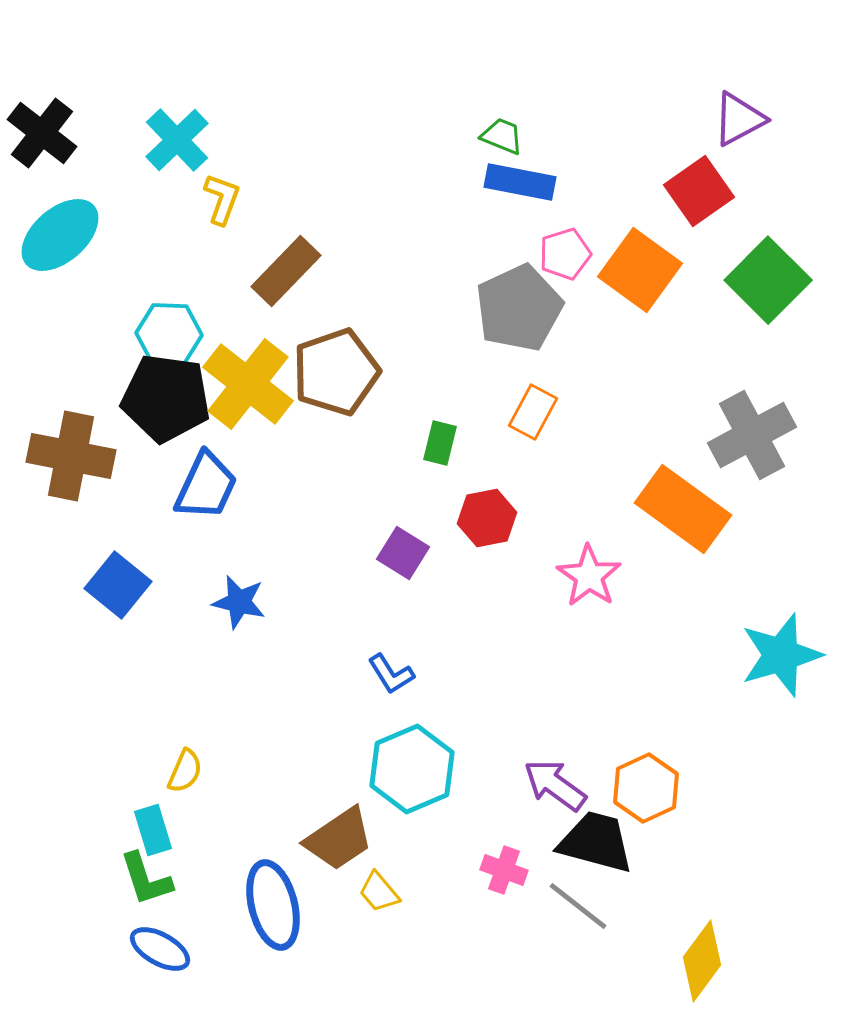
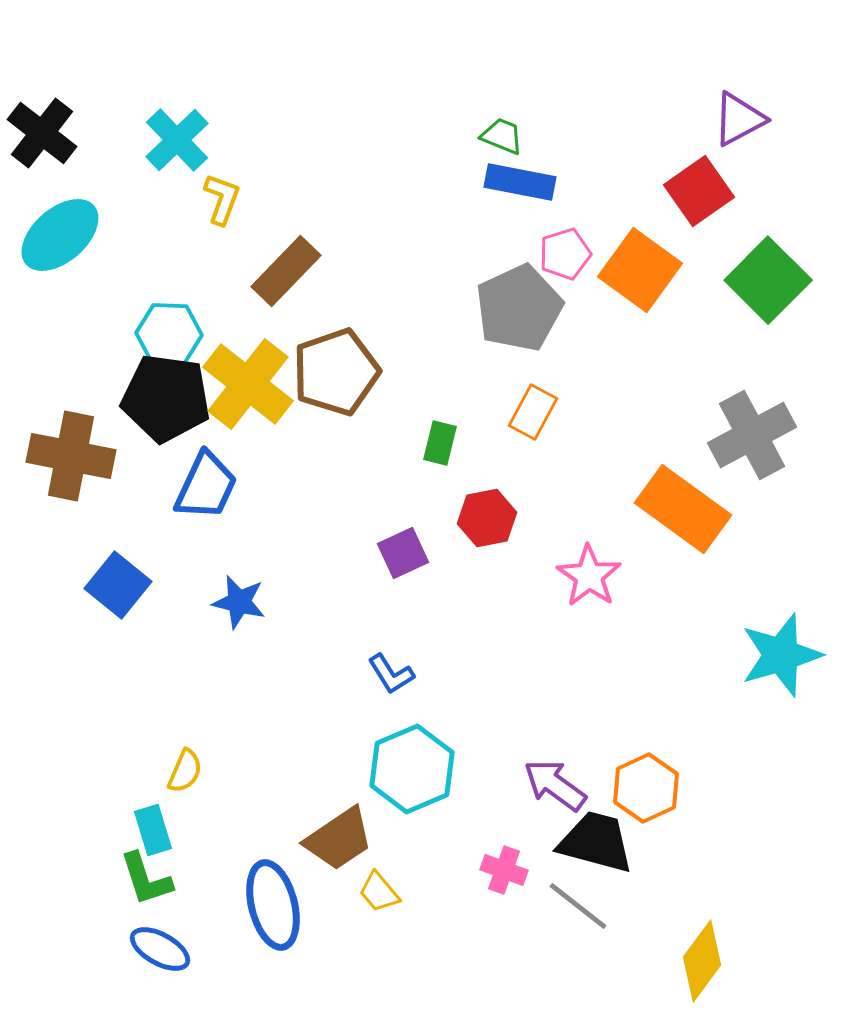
purple square at (403, 553): rotated 33 degrees clockwise
